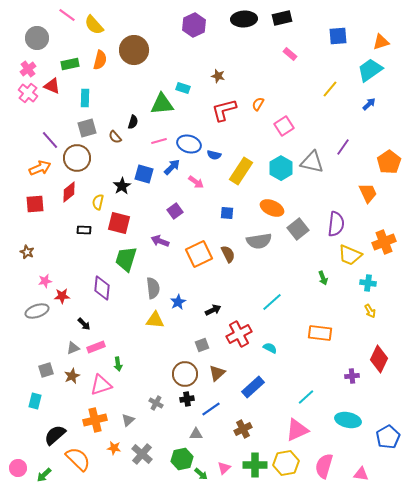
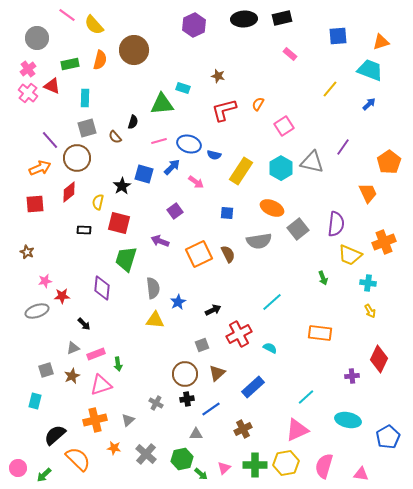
cyan trapezoid at (370, 70): rotated 56 degrees clockwise
pink rectangle at (96, 347): moved 7 px down
gray cross at (142, 454): moved 4 px right
